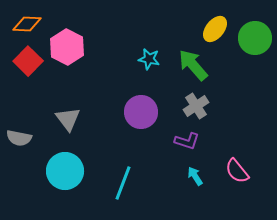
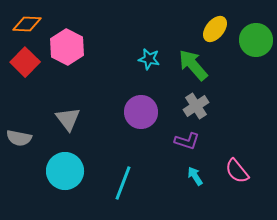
green circle: moved 1 px right, 2 px down
red square: moved 3 px left, 1 px down
